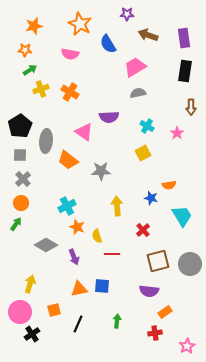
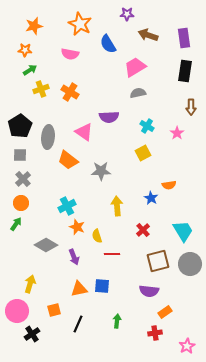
gray ellipse at (46, 141): moved 2 px right, 4 px up
blue star at (151, 198): rotated 16 degrees clockwise
cyan trapezoid at (182, 216): moved 1 px right, 15 px down
pink circle at (20, 312): moved 3 px left, 1 px up
